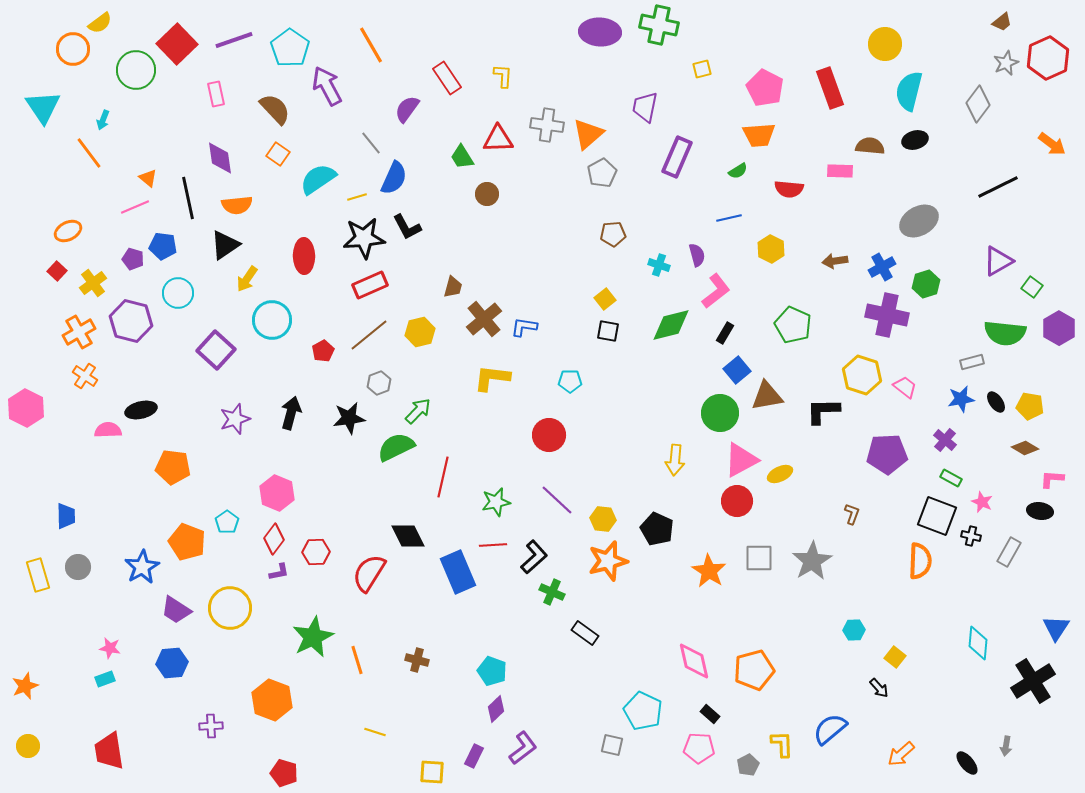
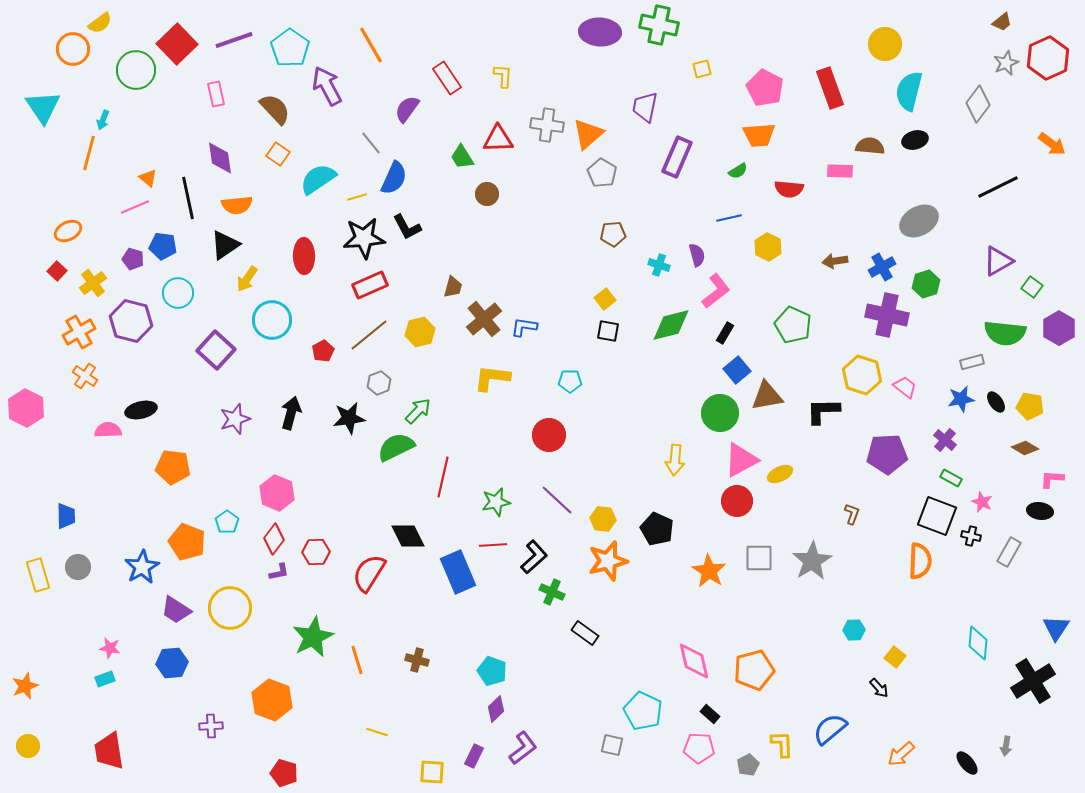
orange line at (89, 153): rotated 52 degrees clockwise
gray pentagon at (602, 173): rotated 12 degrees counterclockwise
yellow hexagon at (771, 249): moved 3 px left, 2 px up
yellow line at (375, 732): moved 2 px right
